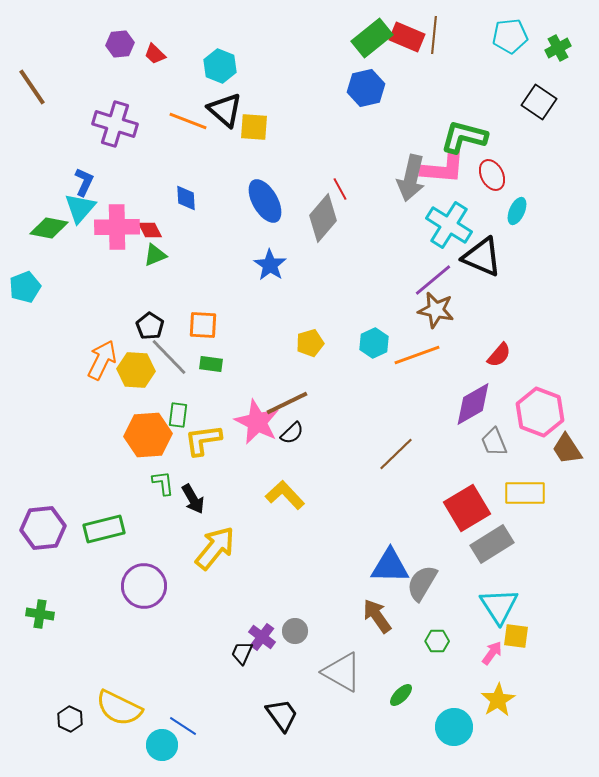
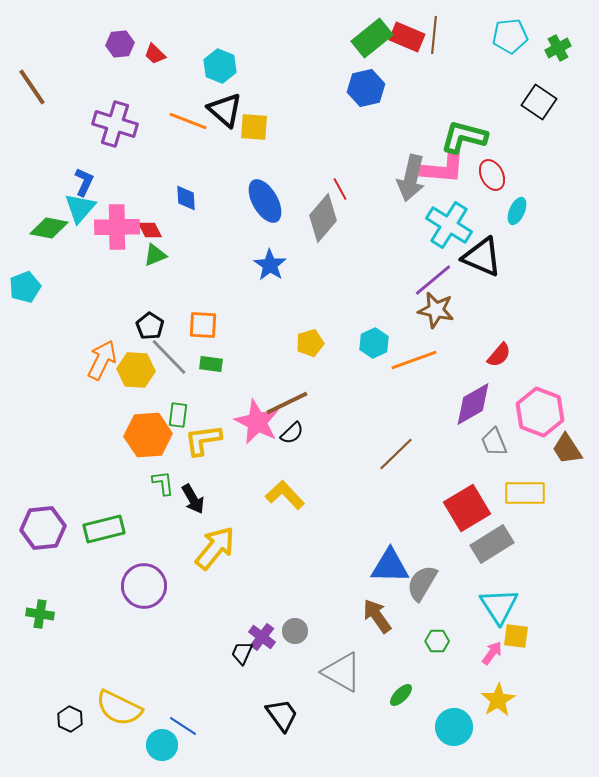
orange line at (417, 355): moved 3 px left, 5 px down
